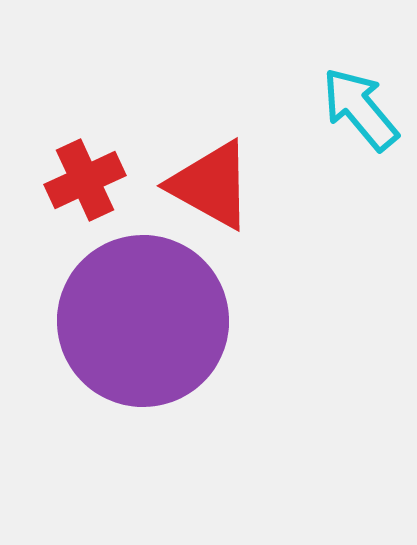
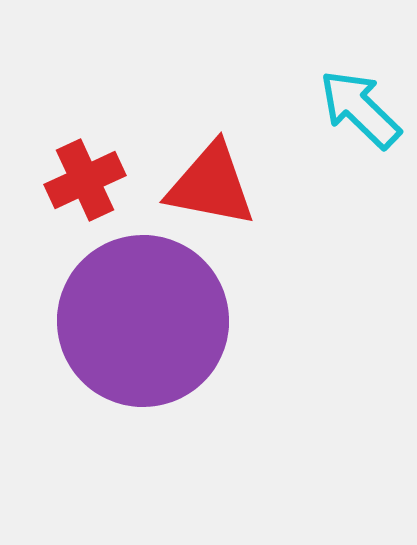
cyan arrow: rotated 6 degrees counterclockwise
red triangle: rotated 18 degrees counterclockwise
